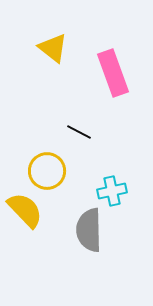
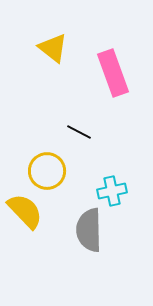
yellow semicircle: moved 1 px down
